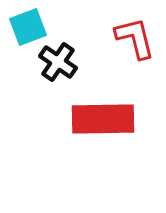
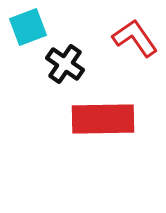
red L-shape: rotated 21 degrees counterclockwise
black cross: moved 7 px right, 2 px down
